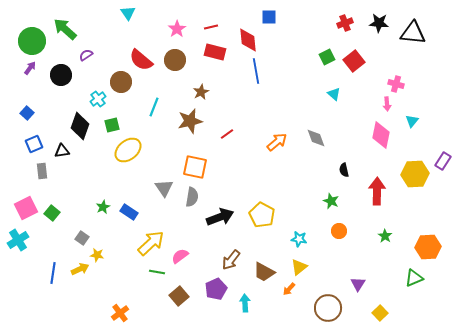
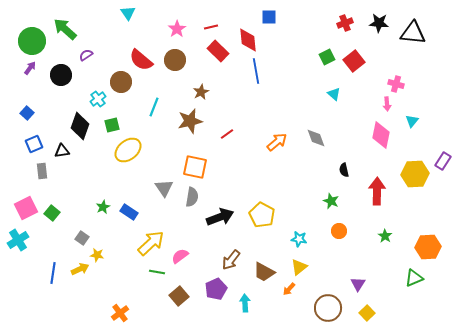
red rectangle at (215, 52): moved 3 px right, 1 px up; rotated 30 degrees clockwise
yellow square at (380, 313): moved 13 px left
